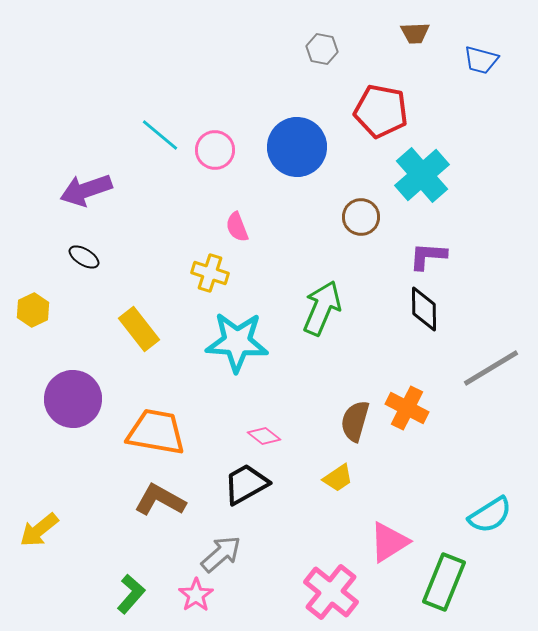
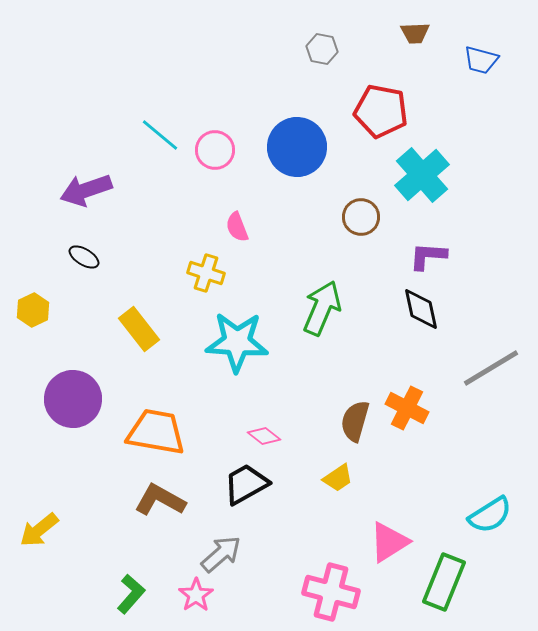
yellow cross: moved 4 px left
black diamond: moved 3 px left; rotated 12 degrees counterclockwise
pink cross: rotated 24 degrees counterclockwise
